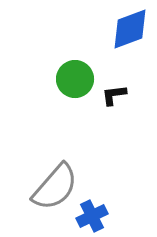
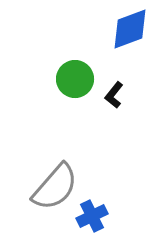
black L-shape: rotated 44 degrees counterclockwise
